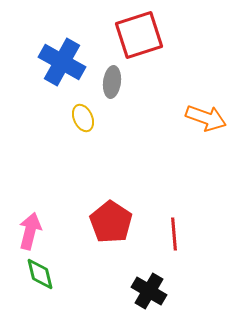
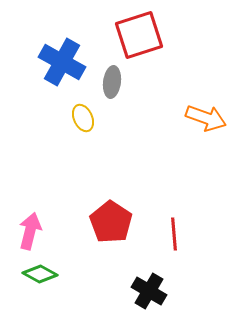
green diamond: rotated 48 degrees counterclockwise
